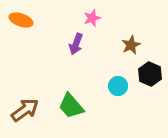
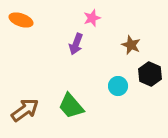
brown star: rotated 24 degrees counterclockwise
